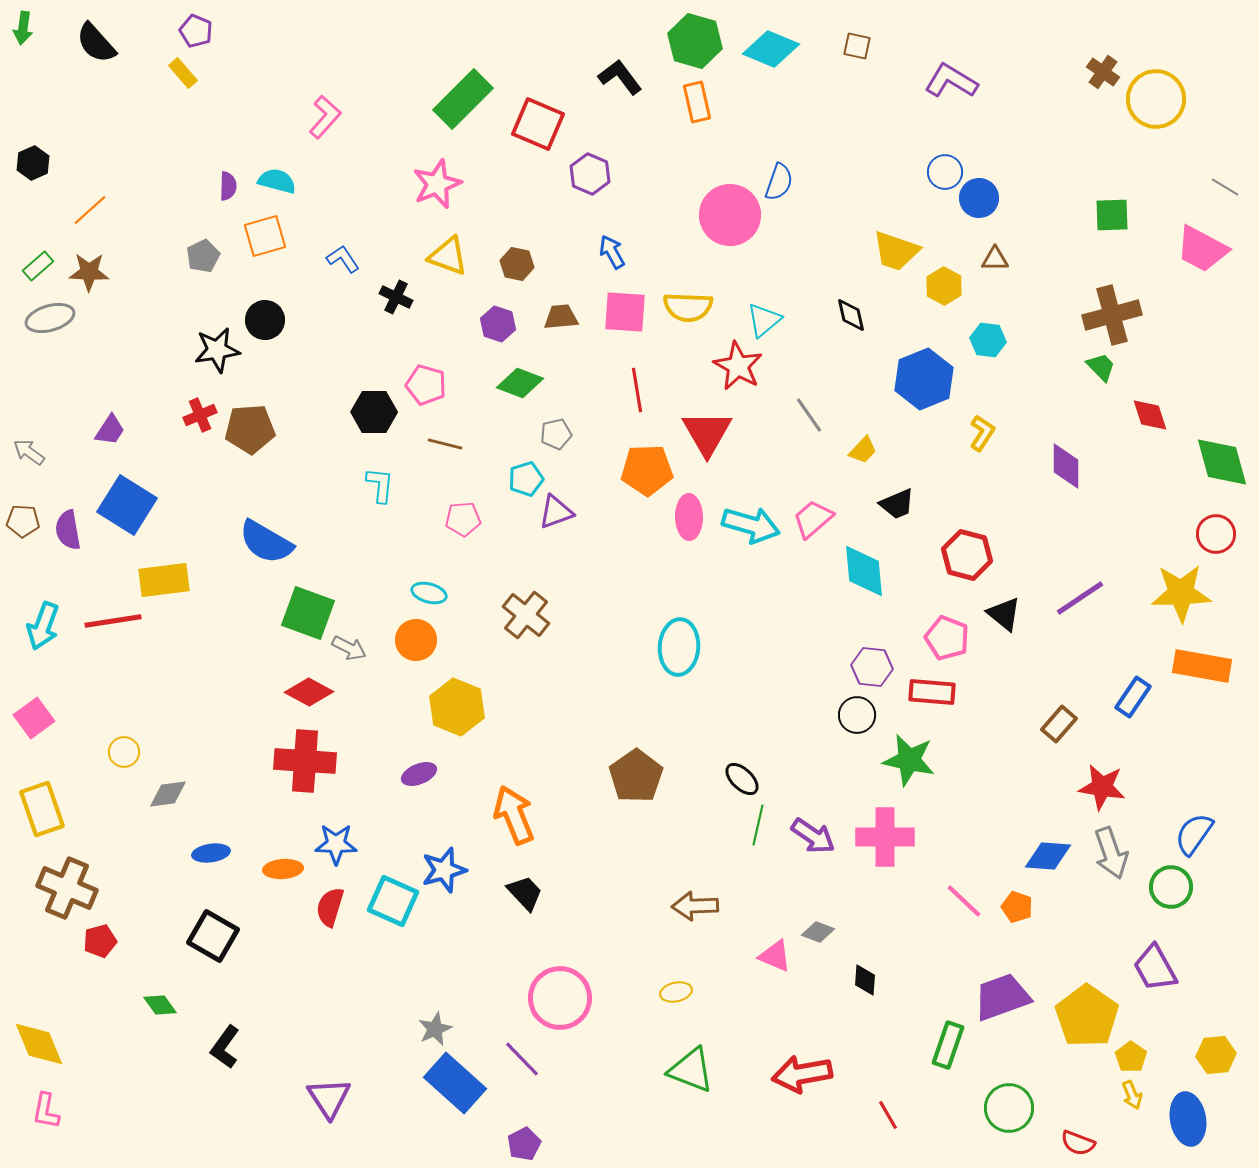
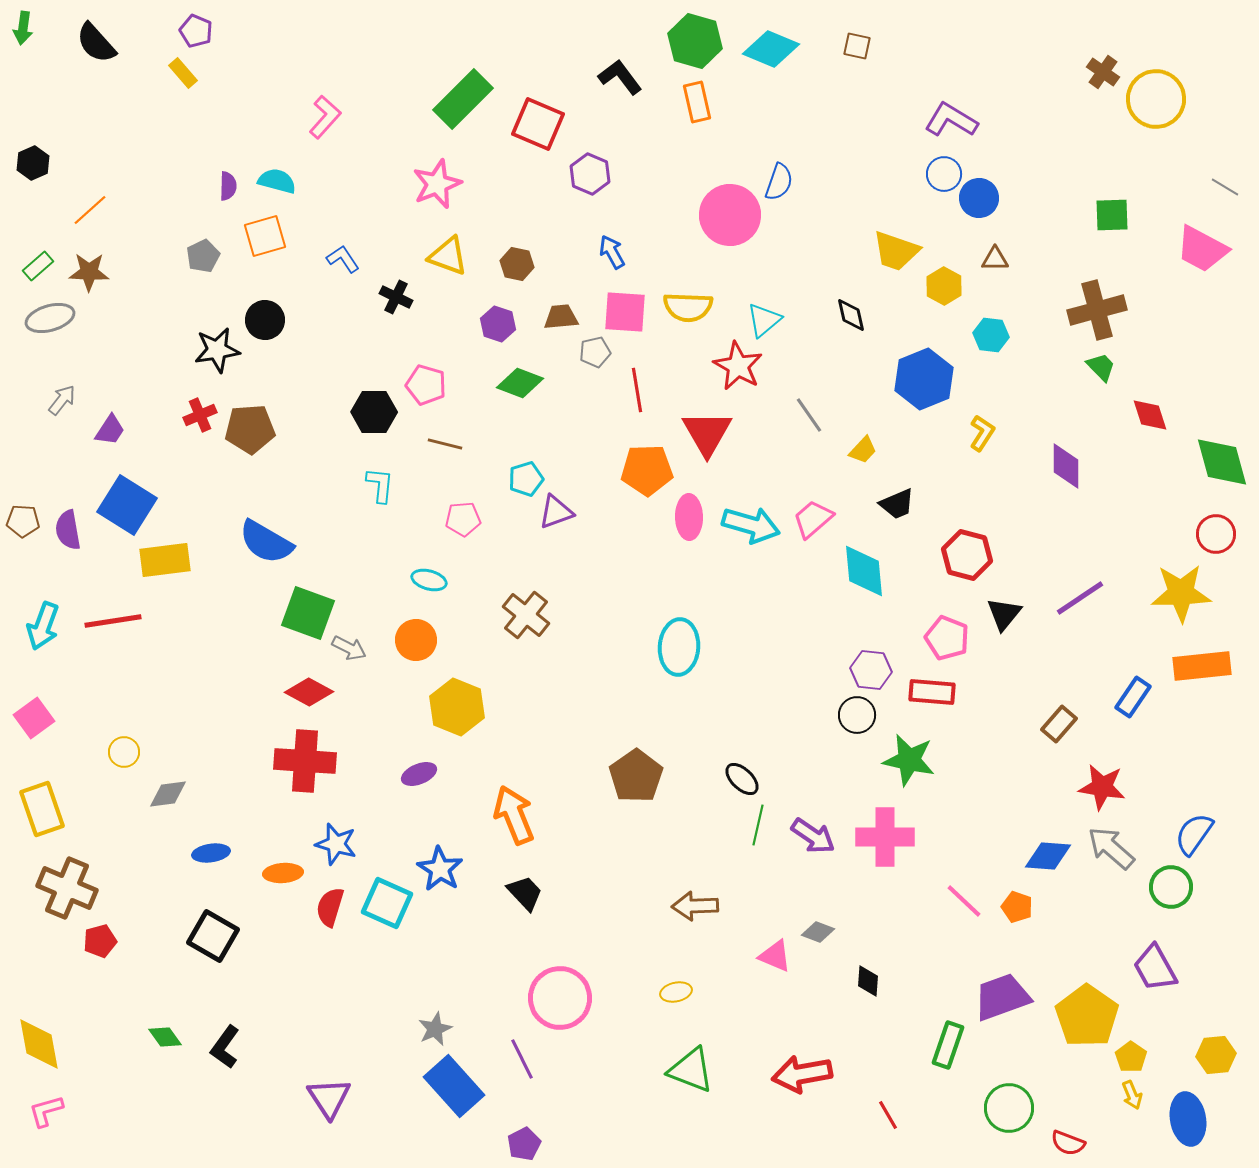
purple L-shape at (951, 81): moved 39 px down
blue circle at (945, 172): moved 1 px left, 2 px down
brown cross at (1112, 315): moved 15 px left, 5 px up
cyan hexagon at (988, 340): moved 3 px right, 5 px up
gray pentagon at (556, 434): moved 39 px right, 82 px up
gray arrow at (29, 452): moved 33 px right, 52 px up; rotated 92 degrees clockwise
yellow rectangle at (164, 580): moved 1 px right, 20 px up
cyan ellipse at (429, 593): moved 13 px up
black triangle at (1004, 614): rotated 30 degrees clockwise
orange rectangle at (1202, 666): rotated 16 degrees counterclockwise
purple hexagon at (872, 667): moved 1 px left, 3 px down
blue star at (336, 844): rotated 15 degrees clockwise
gray arrow at (1111, 853): moved 5 px up; rotated 150 degrees clockwise
orange ellipse at (283, 869): moved 4 px down
blue star at (444, 870): moved 4 px left, 1 px up; rotated 24 degrees counterclockwise
cyan square at (393, 901): moved 6 px left, 2 px down
black diamond at (865, 980): moved 3 px right, 1 px down
green diamond at (160, 1005): moved 5 px right, 32 px down
yellow diamond at (39, 1044): rotated 12 degrees clockwise
purple line at (522, 1059): rotated 18 degrees clockwise
blue rectangle at (455, 1083): moved 1 px left, 3 px down; rotated 6 degrees clockwise
pink L-shape at (46, 1111): rotated 63 degrees clockwise
red semicircle at (1078, 1143): moved 10 px left
